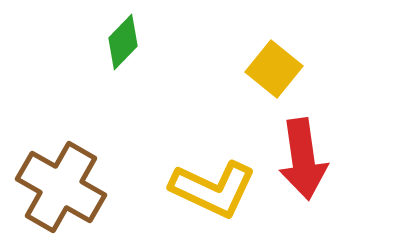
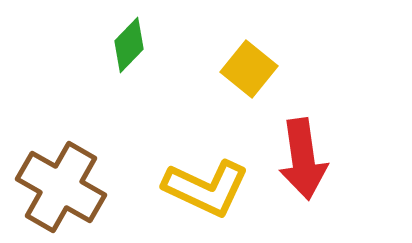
green diamond: moved 6 px right, 3 px down
yellow square: moved 25 px left
yellow L-shape: moved 7 px left, 1 px up
